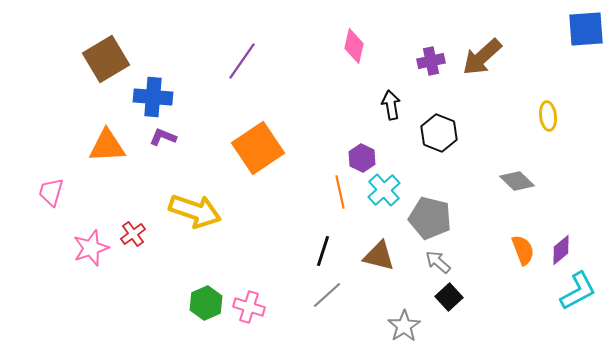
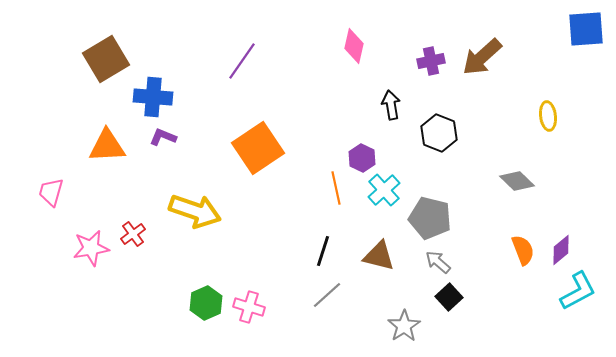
orange line: moved 4 px left, 4 px up
pink star: rotated 9 degrees clockwise
